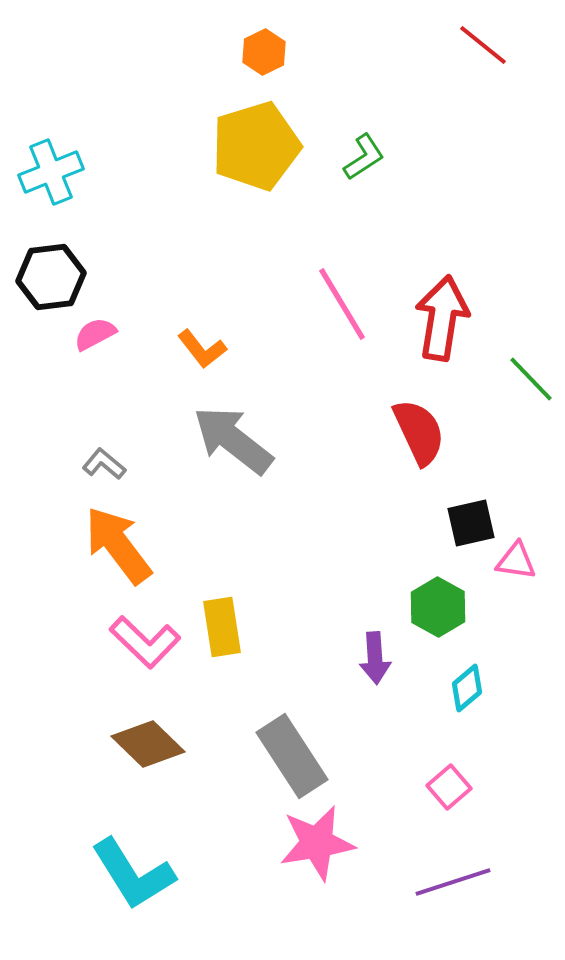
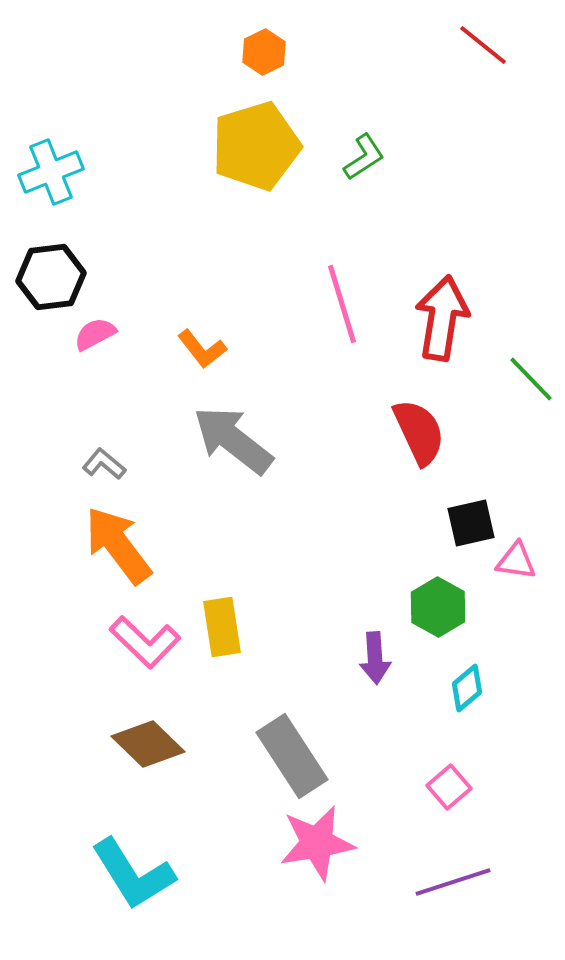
pink line: rotated 14 degrees clockwise
